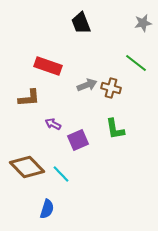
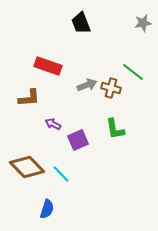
green line: moved 3 px left, 9 px down
